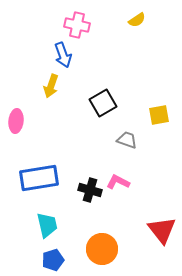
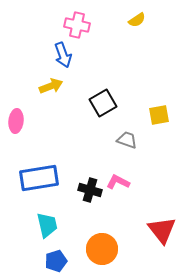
yellow arrow: rotated 130 degrees counterclockwise
blue pentagon: moved 3 px right, 1 px down
